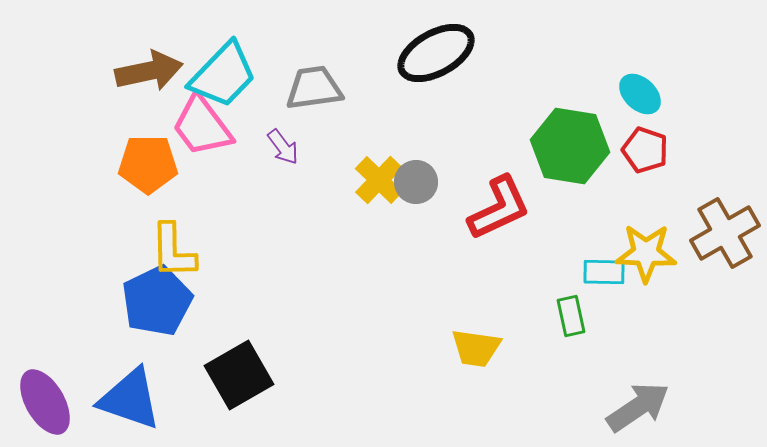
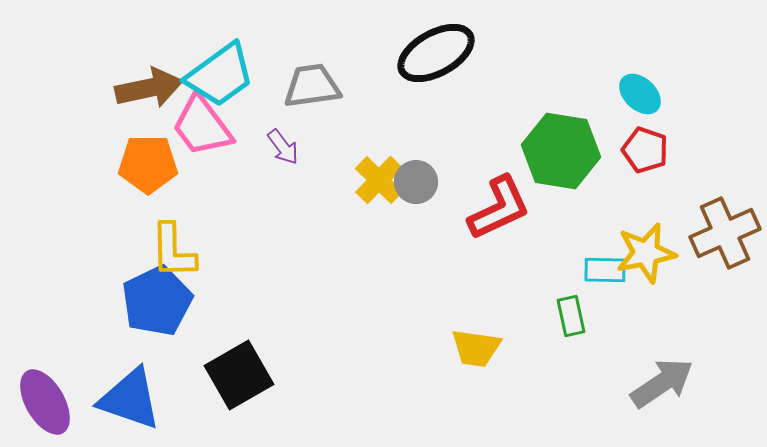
brown arrow: moved 17 px down
cyan trapezoid: moved 3 px left; rotated 10 degrees clockwise
gray trapezoid: moved 2 px left, 2 px up
green hexagon: moved 9 px left, 5 px down
brown cross: rotated 6 degrees clockwise
yellow star: rotated 14 degrees counterclockwise
cyan rectangle: moved 1 px right, 2 px up
gray arrow: moved 24 px right, 24 px up
